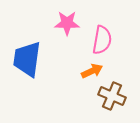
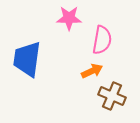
pink star: moved 2 px right, 5 px up
